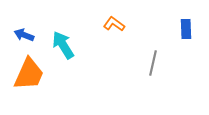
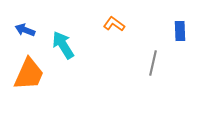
blue rectangle: moved 6 px left, 2 px down
blue arrow: moved 1 px right, 5 px up
